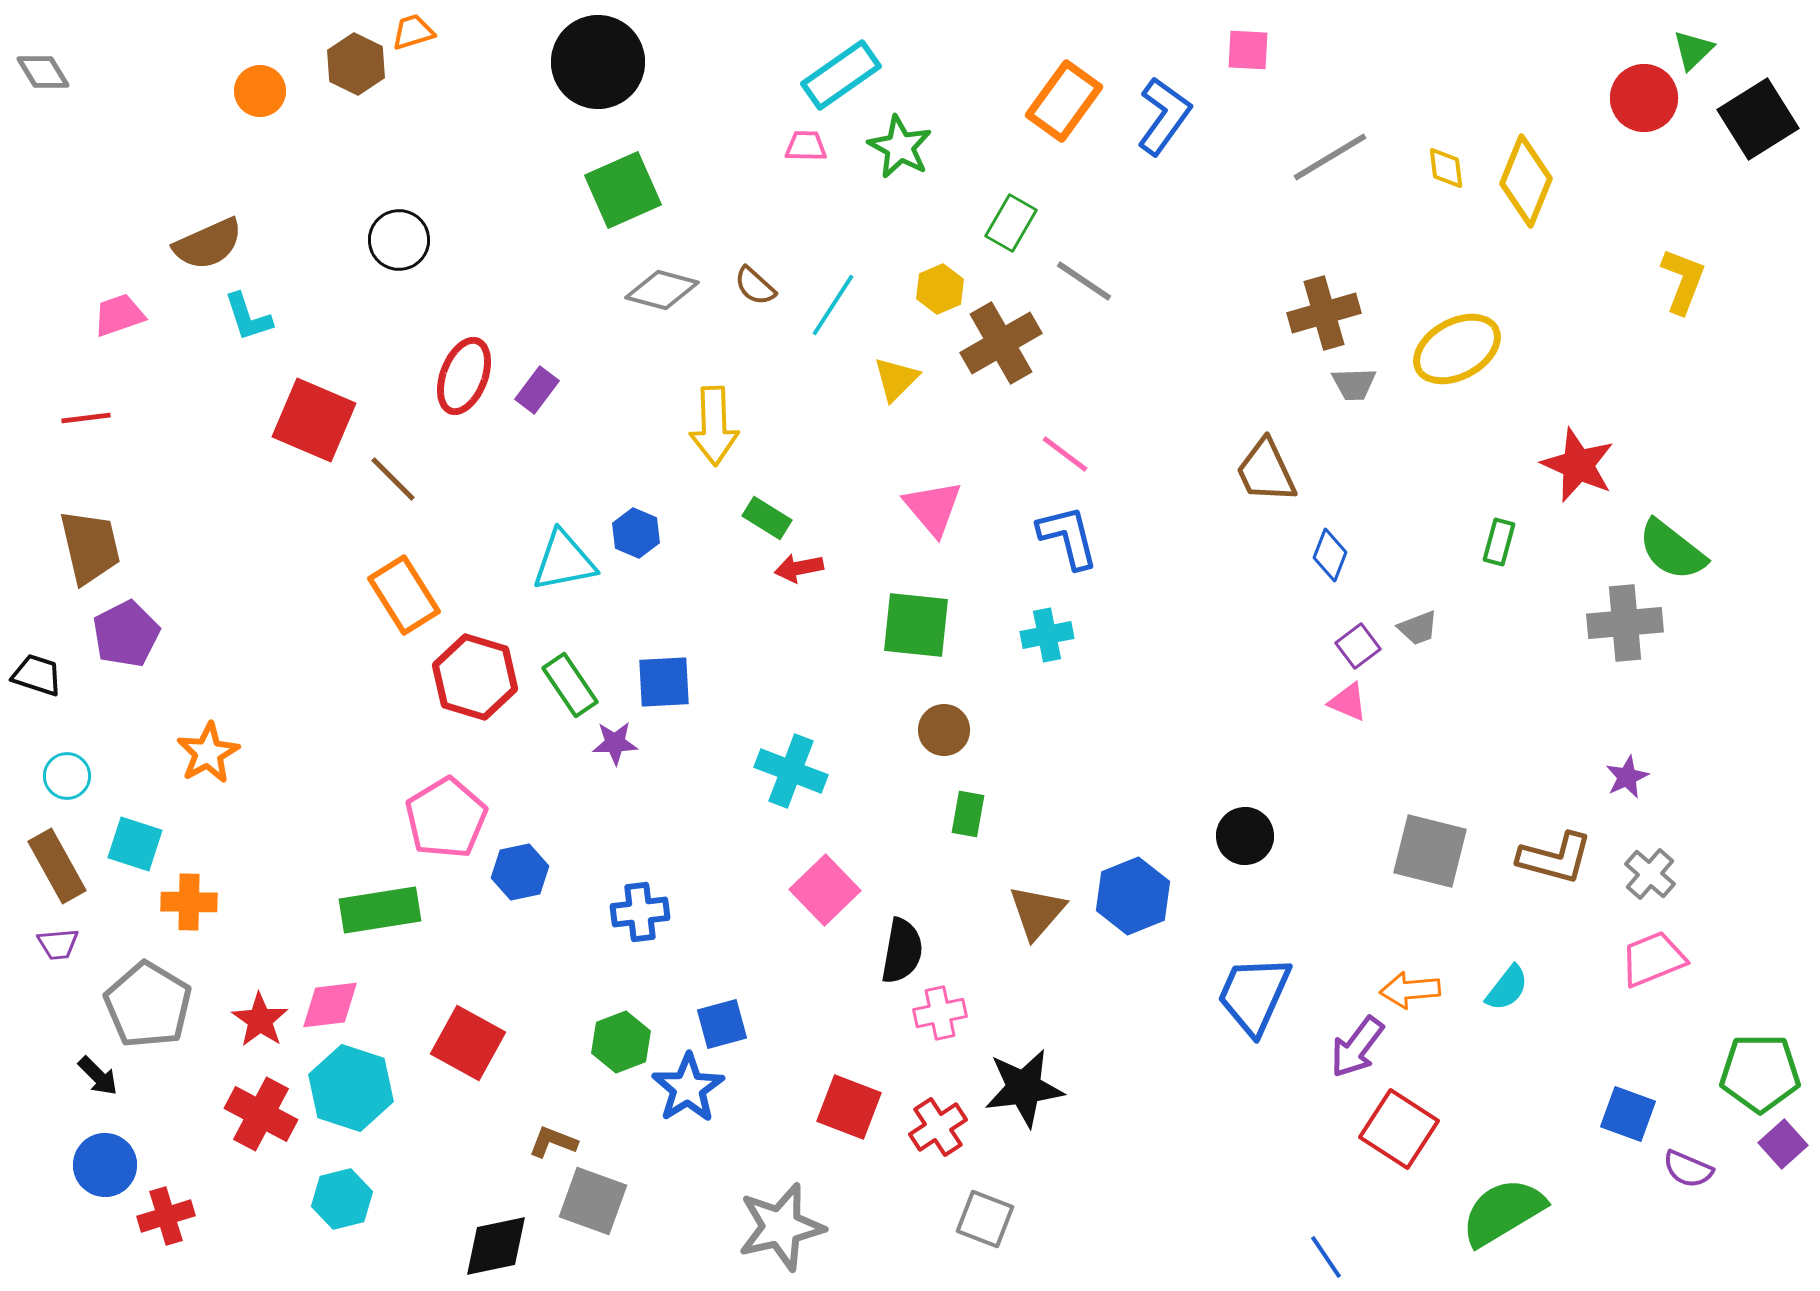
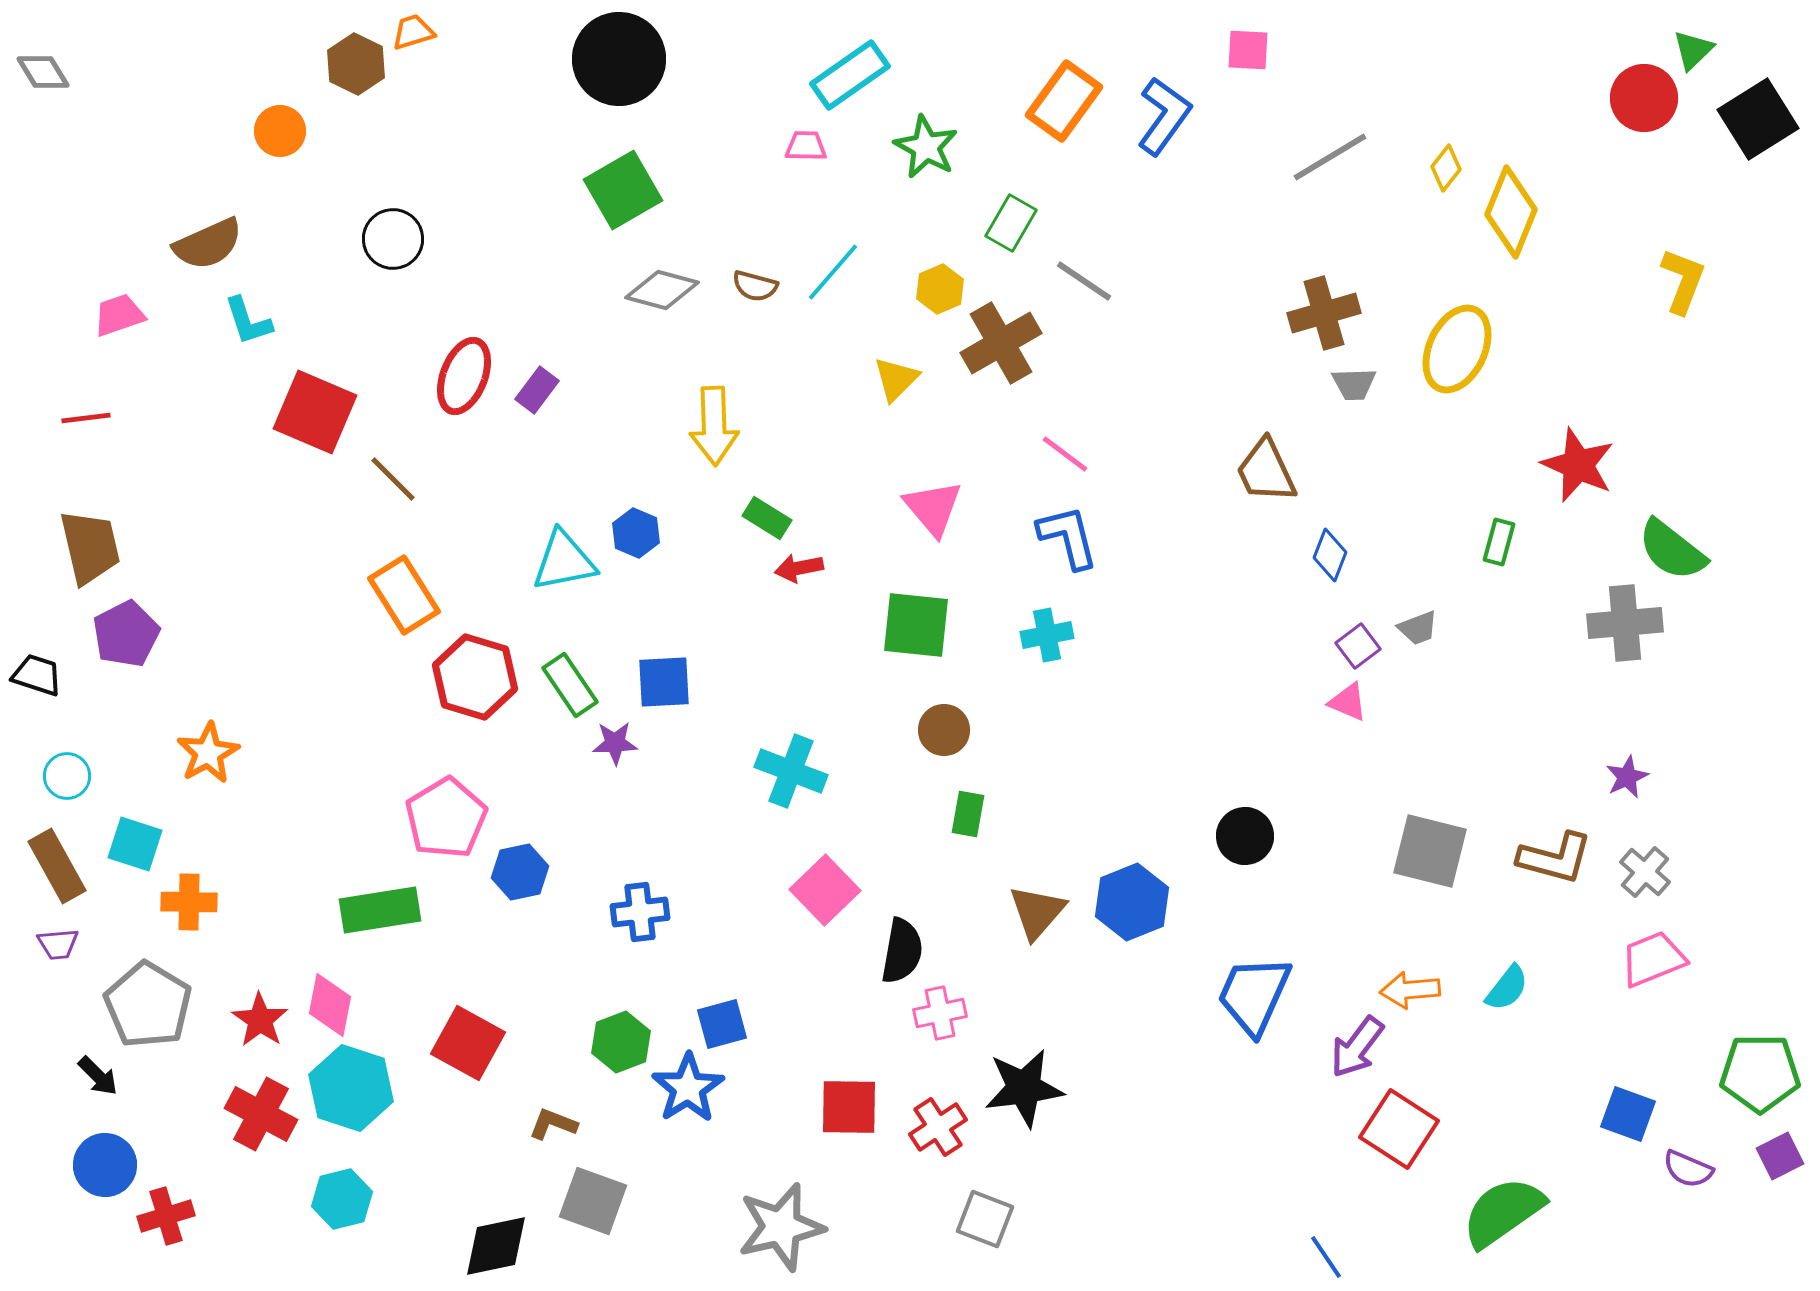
black circle at (598, 62): moved 21 px right, 3 px up
cyan rectangle at (841, 75): moved 9 px right
orange circle at (260, 91): moved 20 px right, 40 px down
green star at (900, 147): moved 26 px right
yellow diamond at (1446, 168): rotated 45 degrees clockwise
yellow diamond at (1526, 181): moved 15 px left, 31 px down
green square at (623, 190): rotated 6 degrees counterclockwise
black circle at (399, 240): moved 6 px left, 1 px up
brown semicircle at (755, 286): rotated 27 degrees counterclockwise
cyan line at (833, 305): moved 33 px up; rotated 8 degrees clockwise
cyan L-shape at (248, 317): moved 4 px down
yellow ellipse at (1457, 349): rotated 36 degrees counterclockwise
red square at (314, 420): moved 1 px right, 8 px up
gray cross at (1650, 874): moved 5 px left, 2 px up
blue hexagon at (1133, 896): moved 1 px left, 6 px down
pink diamond at (330, 1005): rotated 72 degrees counterclockwise
red square at (849, 1107): rotated 20 degrees counterclockwise
brown L-shape at (553, 1142): moved 18 px up
purple square at (1783, 1144): moved 3 px left, 12 px down; rotated 15 degrees clockwise
green semicircle at (1503, 1212): rotated 4 degrees counterclockwise
